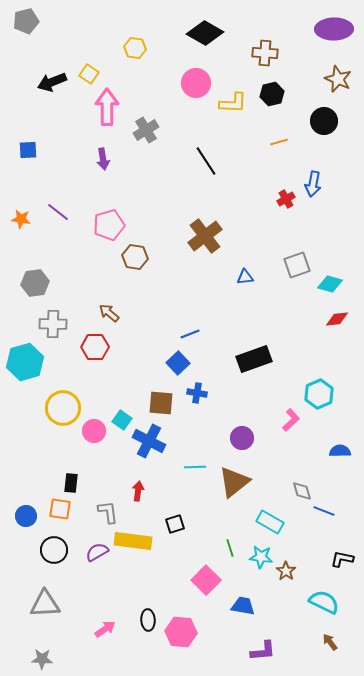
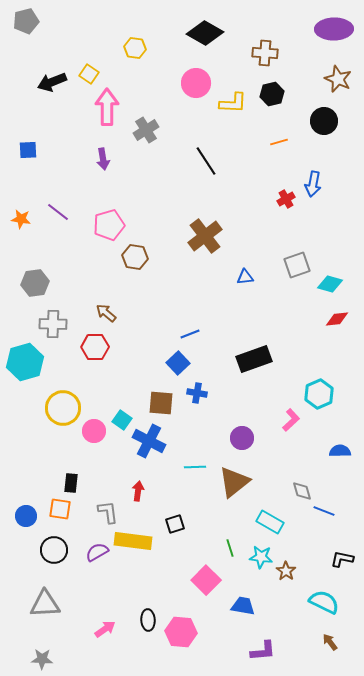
brown arrow at (109, 313): moved 3 px left
